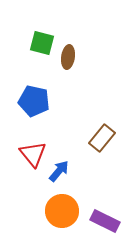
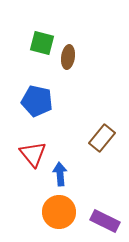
blue pentagon: moved 3 px right
blue arrow: moved 1 px right, 3 px down; rotated 45 degrees counterclockwise
orange circle: moved 3 px left, 1 px down
